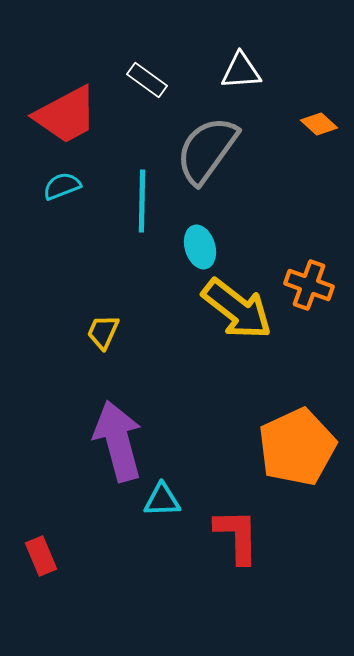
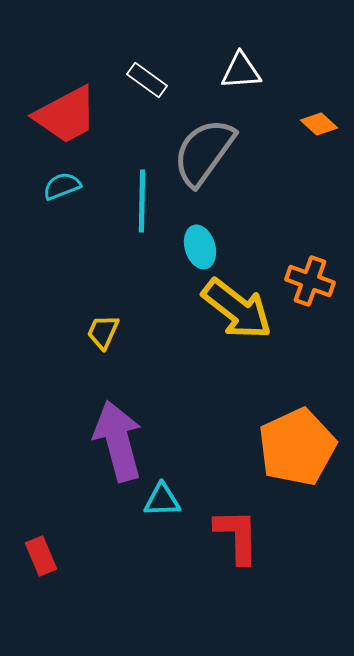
gray semicircle: moved 3 px left, 2 px down
orange cross: moved 1 px right, 4 px up
